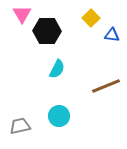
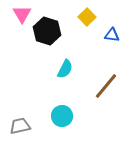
yellow square: moved 4 px left, 1 px up
black hexagon: rotated 16 degrees clockwise
cyan semicircle: moved 8 px right
brown line: rotated 28 degrees counterclockwise
cyan circle: moved 3 px right
